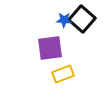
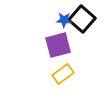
purple square: moved 8 px right, 3 px up; rotated 8 degrees counterclockwise
yellow rectangle: rotated 15 degrees counterclockwise
